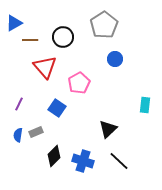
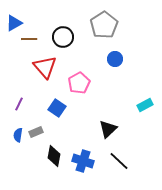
brown line: moved 1 px left, 1 px up
cyan rectangle: rotated 56 degrees clockwise
black diamond: rotated 35 degrees counterclockwise
